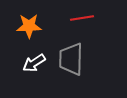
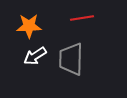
white arrow: moved 1 px right, 7 px up
